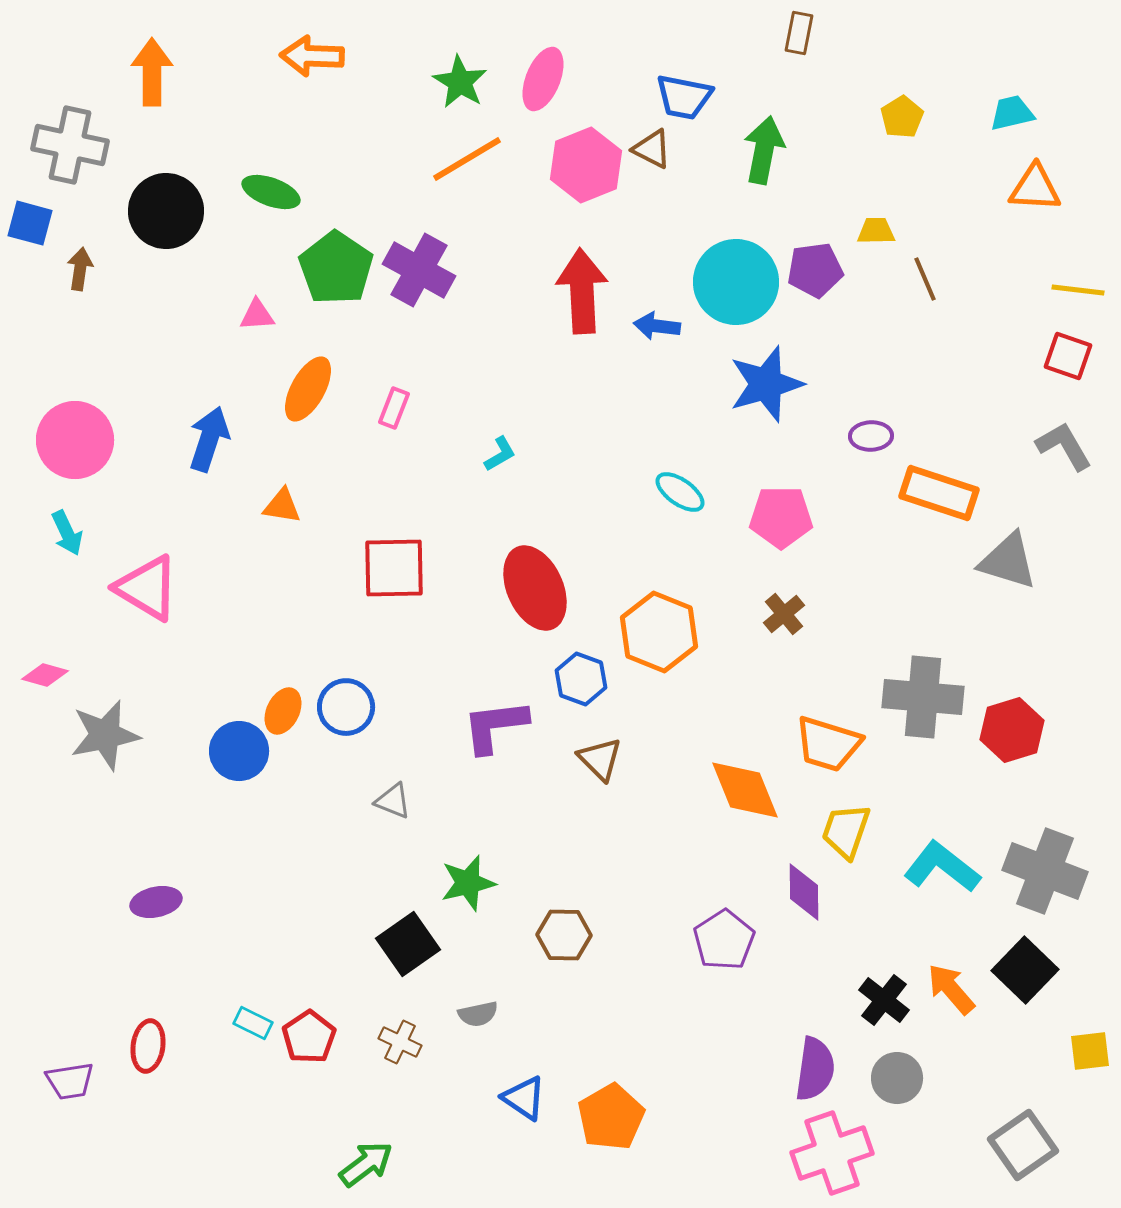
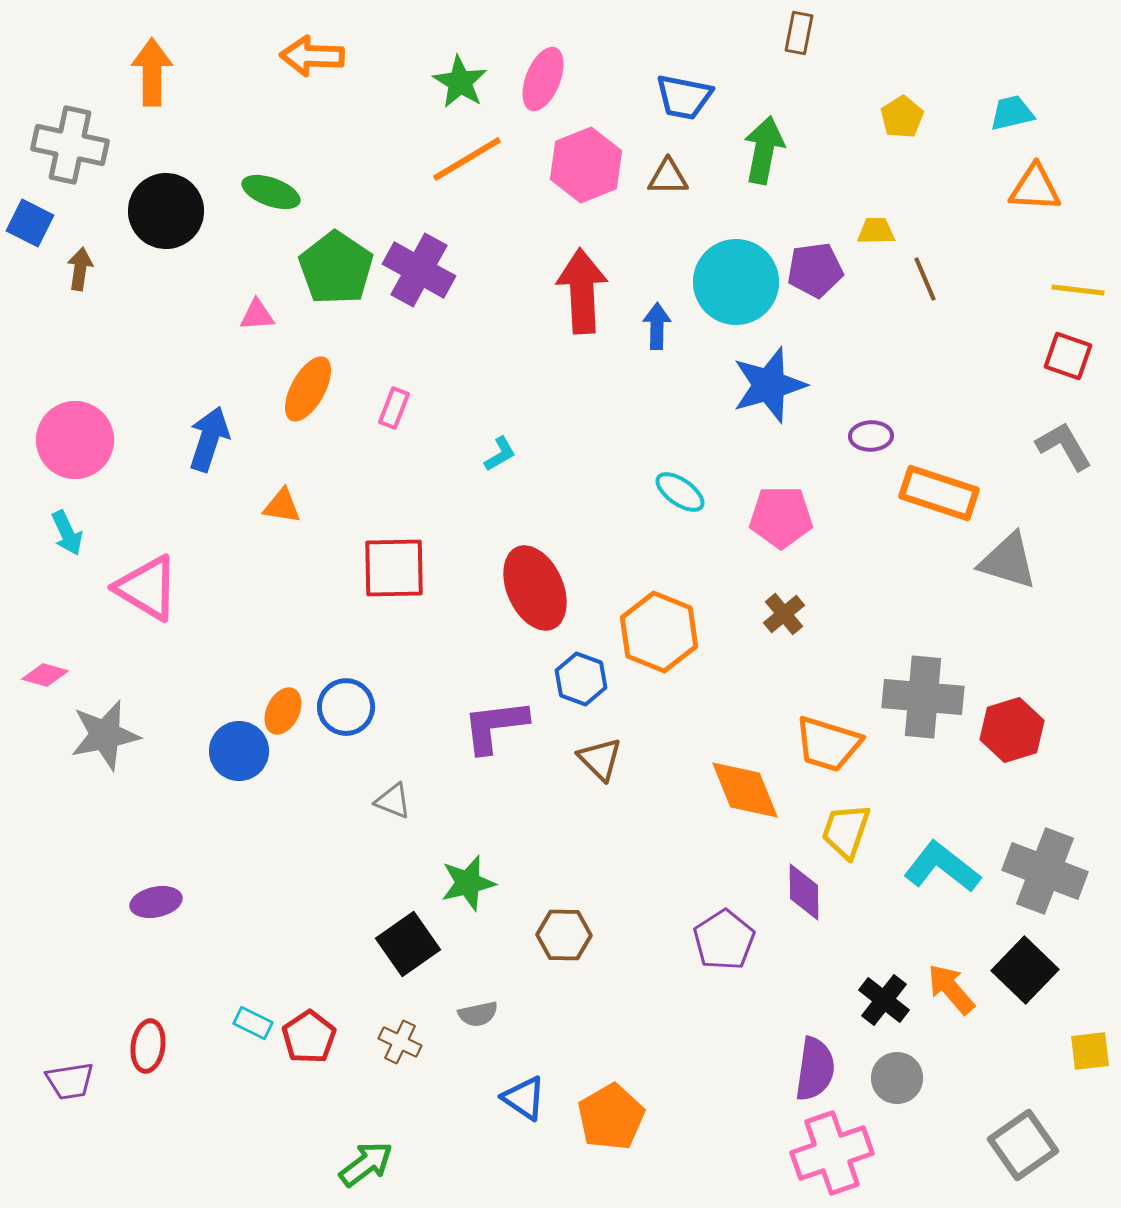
brown triangle at (652, 149): moved 16 px right, 28 px down; rotated 27 degrees counterclockwise
blue square at (30, 223): rotated 12 degrees clockwise
blue arrow at (657, 326): rotated 84 degrees clockwise
blue star at (766, 384): moved 3 px right, 1 px down
